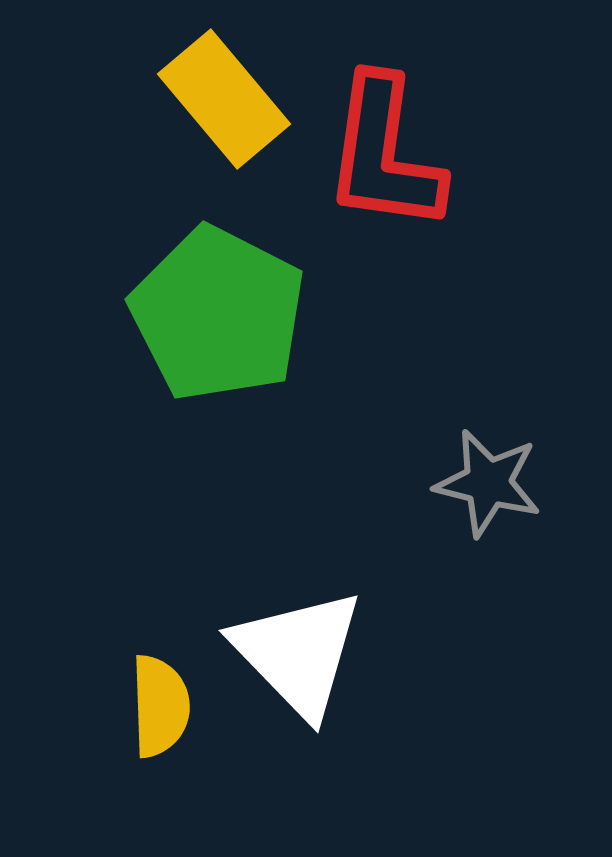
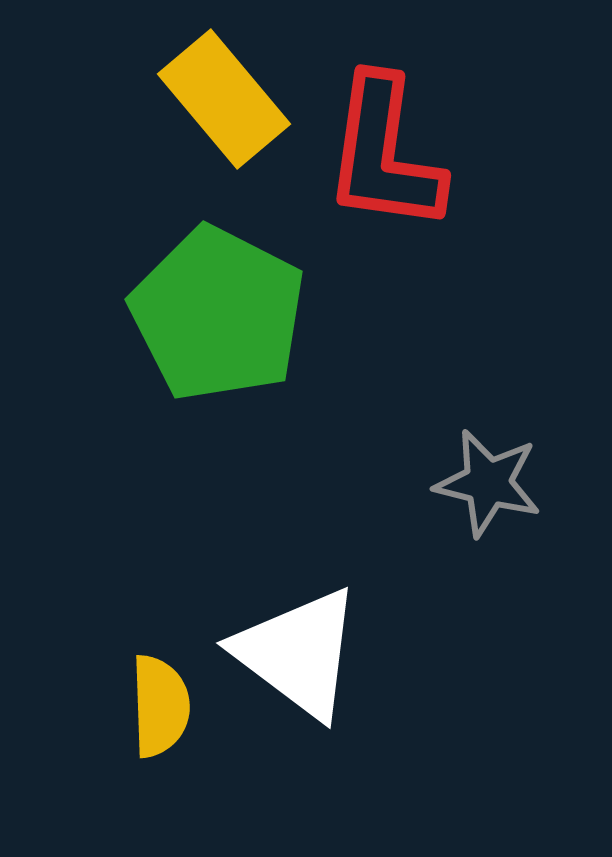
white triangle: rotated 9 degrees counterclockwise
